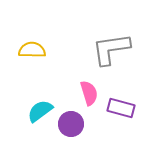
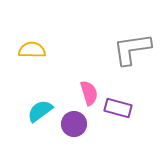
gray L-shape: moved 21 px right
purple rectangle: moved 3 px left
purple circle: moved 3 px right
